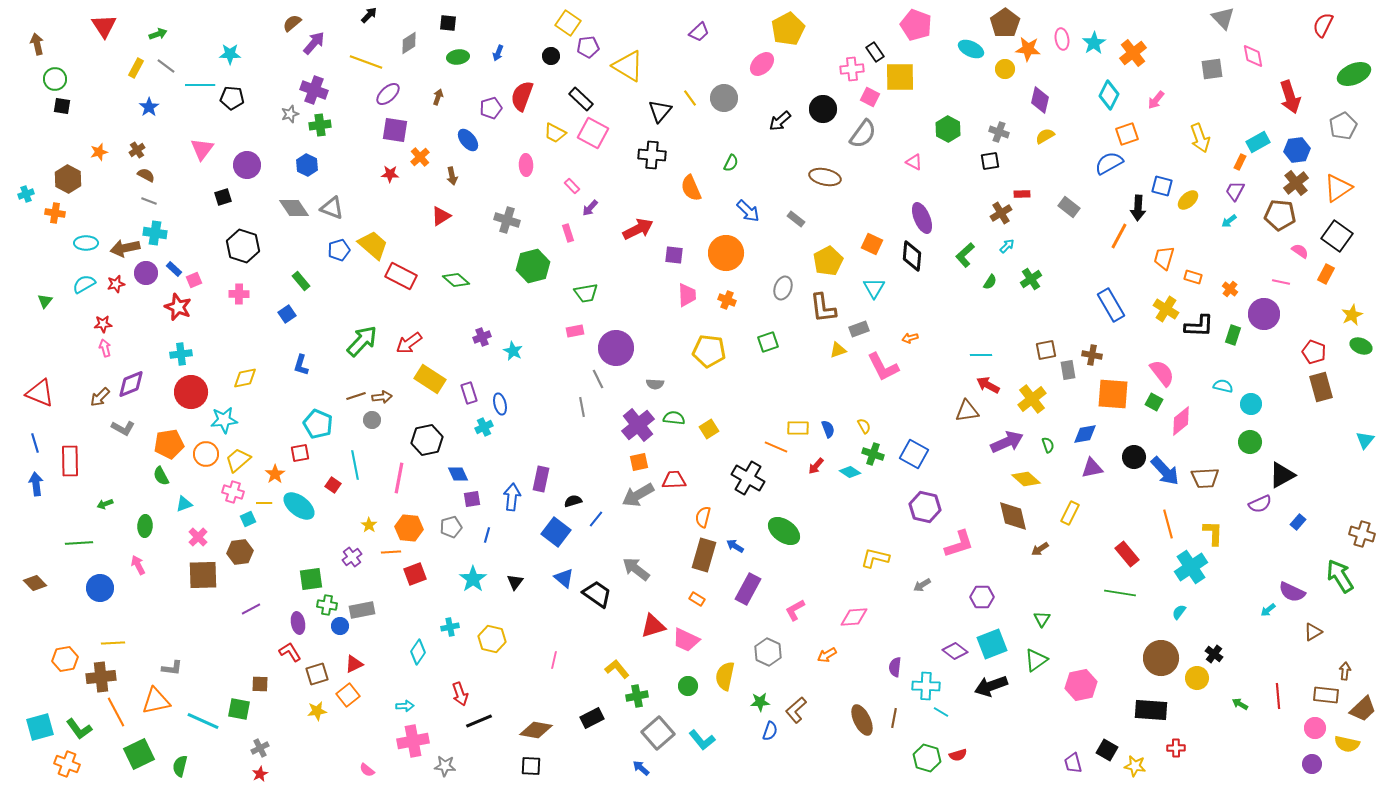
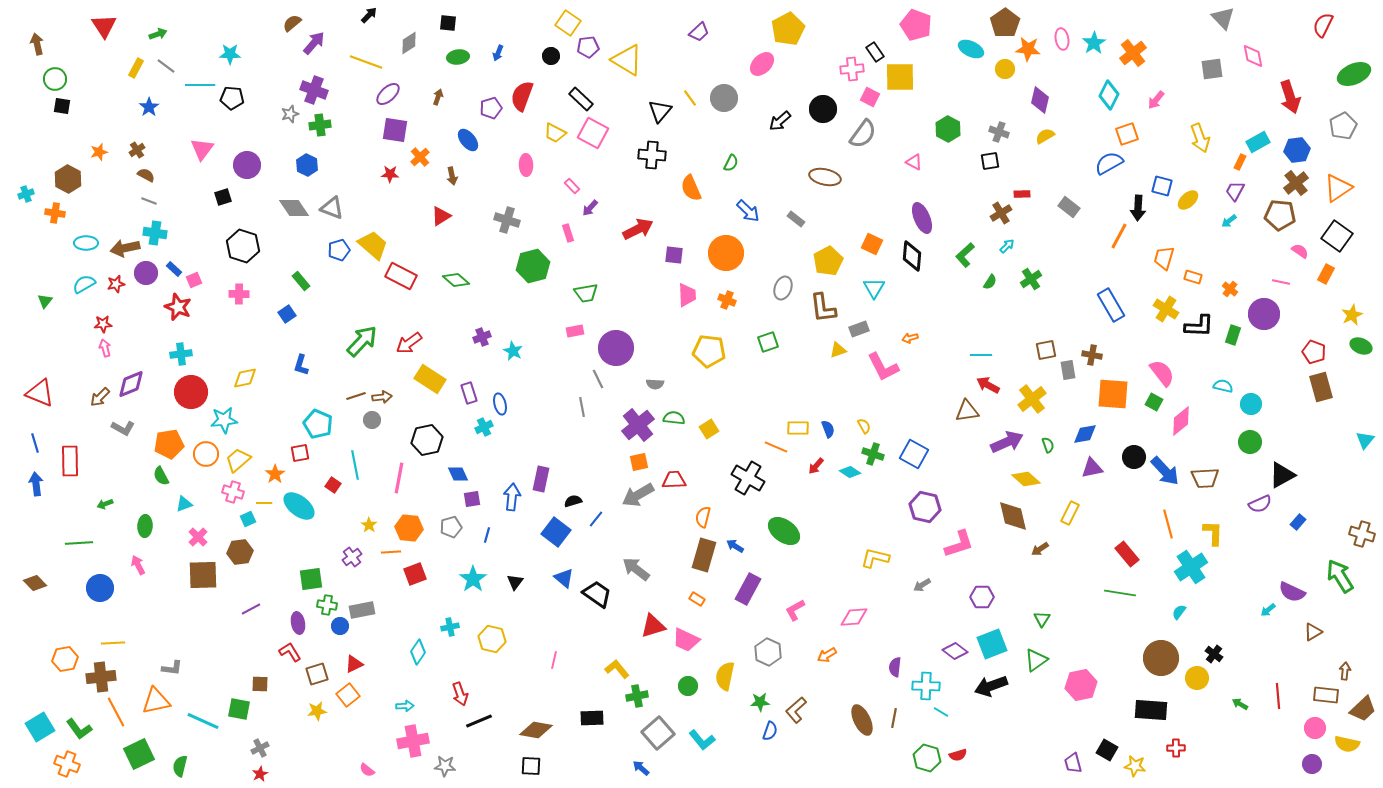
yellow triangle at (628, 66): moved 1 px left, 6 px up
black rectangle at (592, 718): rotated 25 degrees clockwise
cyan square at (40, 727): rotated 16 degrees counterclockwise
